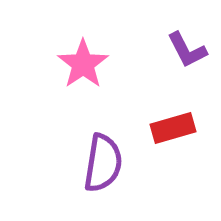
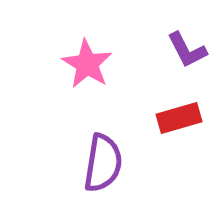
pink star: moved 4 px right; rotated 6 degrees counterclockwise
red rectangle: moved 6 px right, 10 px up
